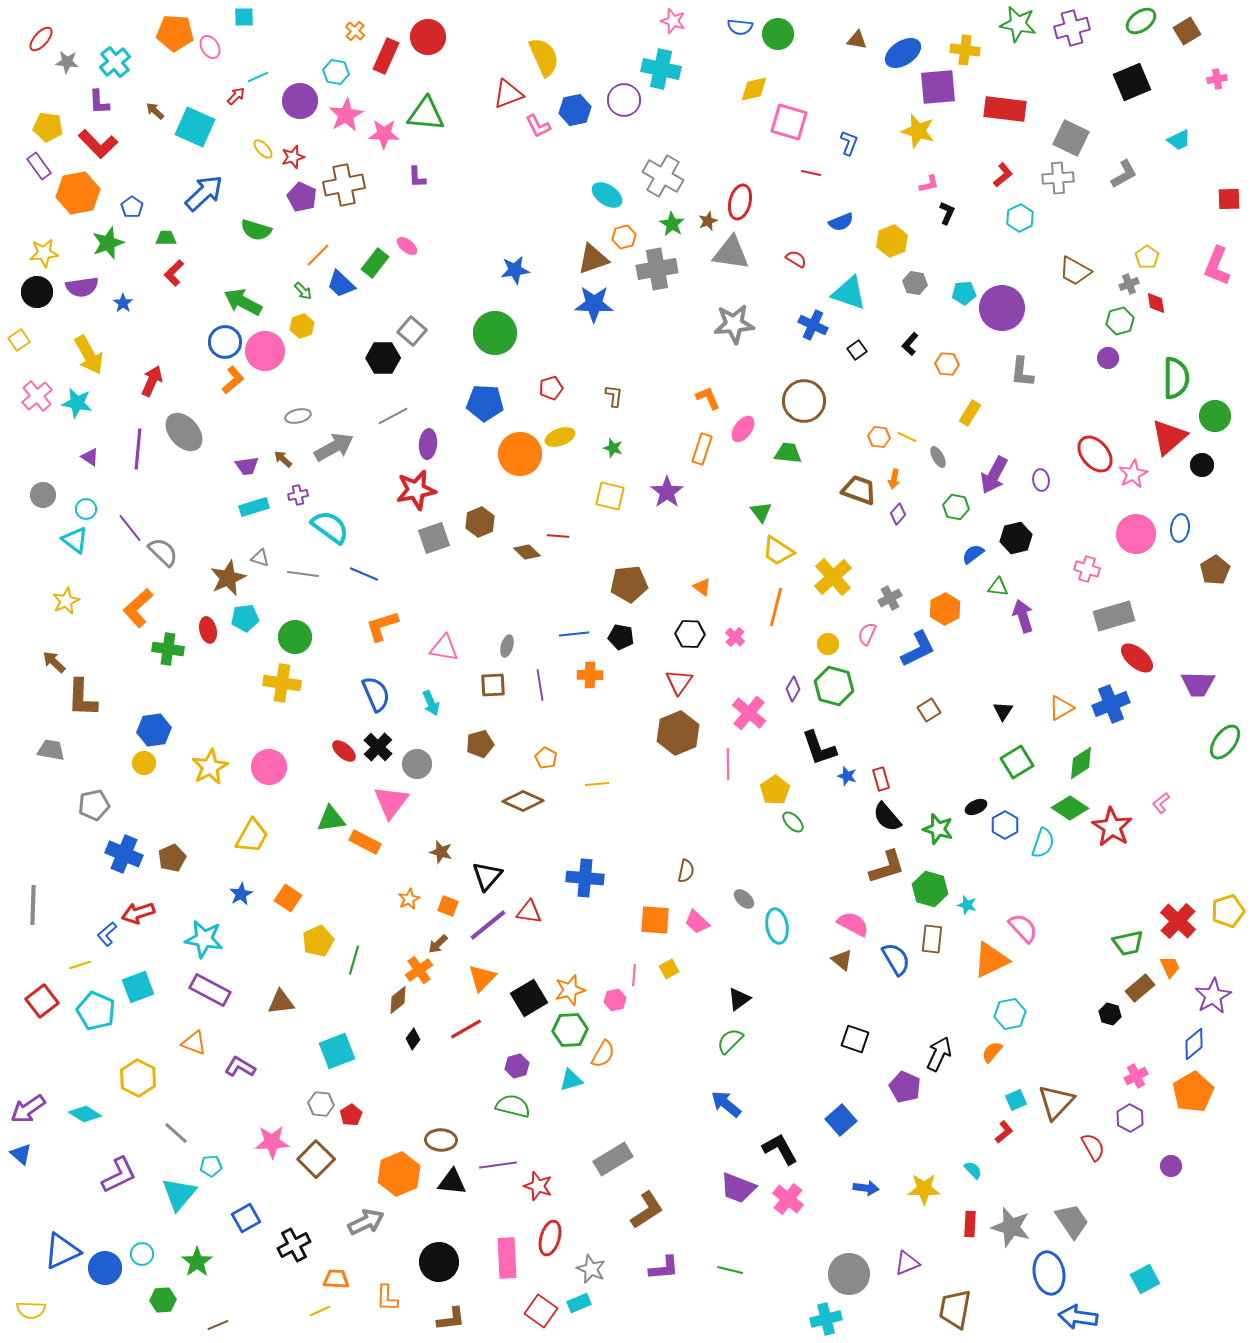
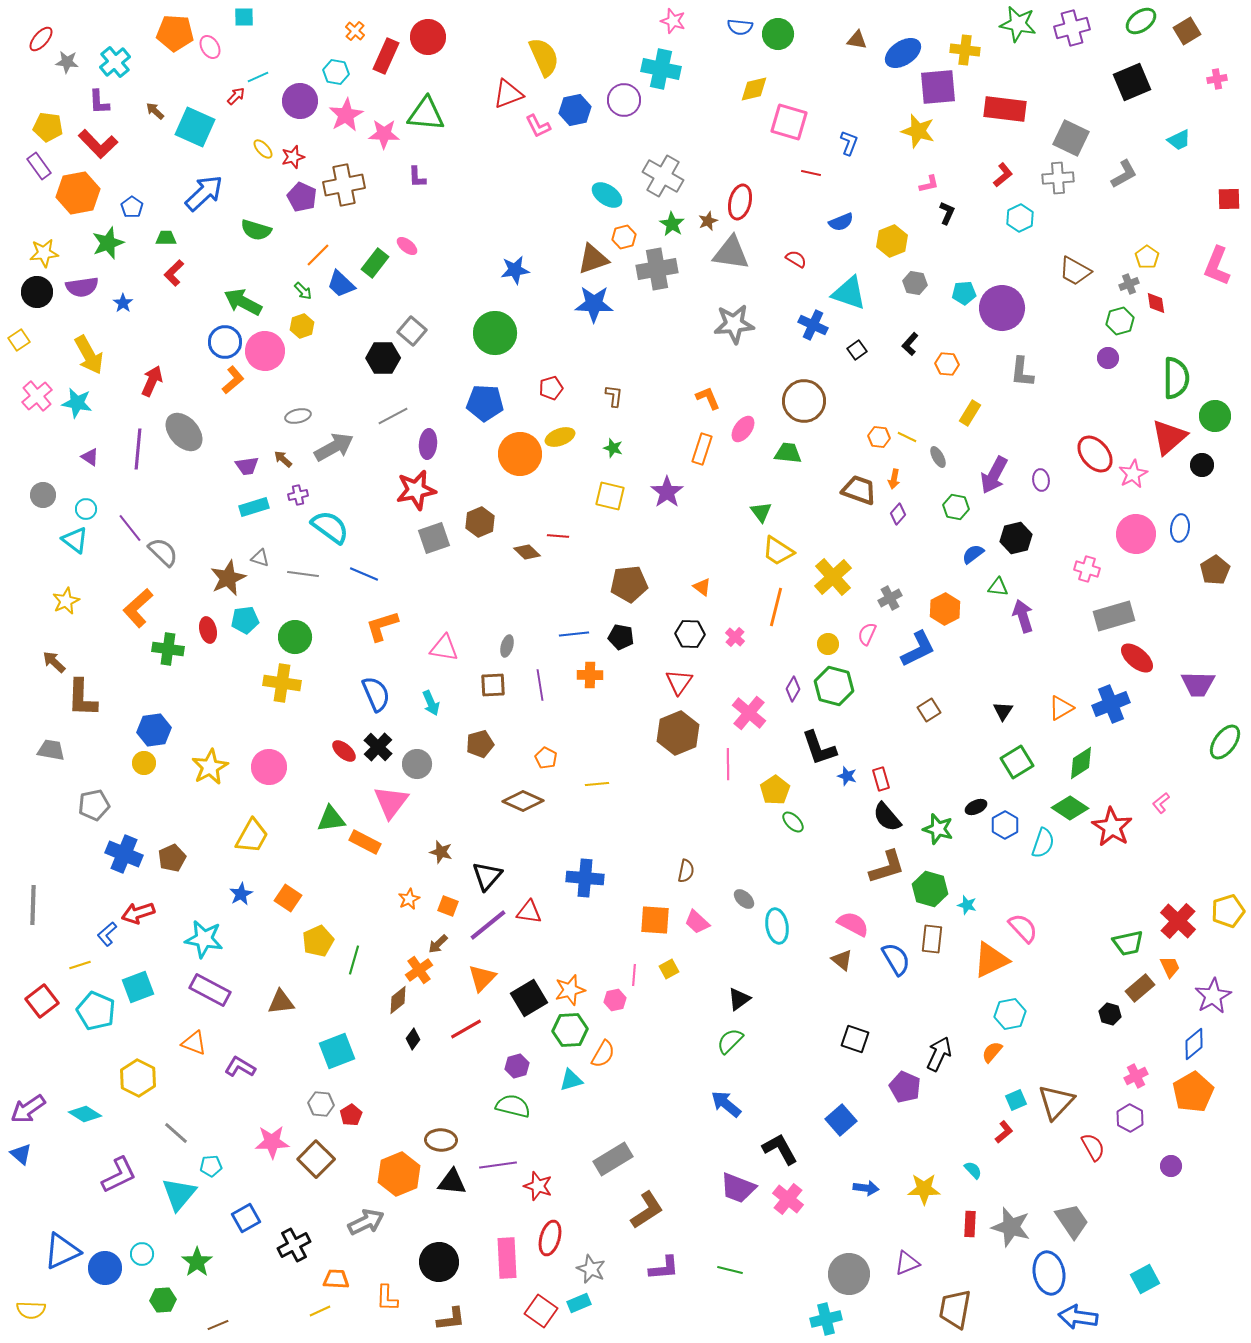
cyan pentagon at (245, 618): moved 2 px down
